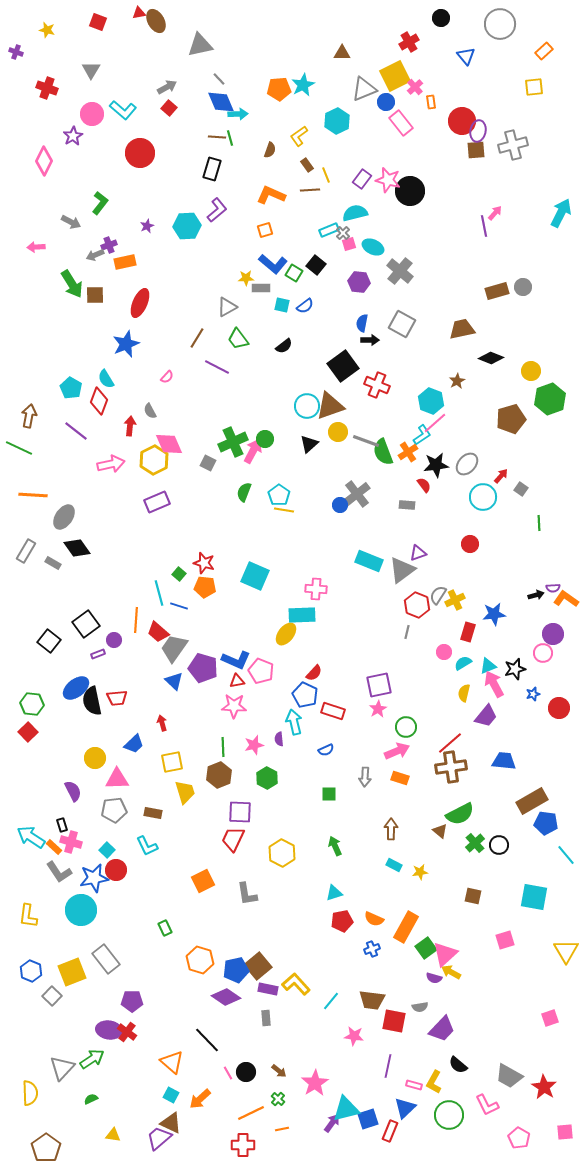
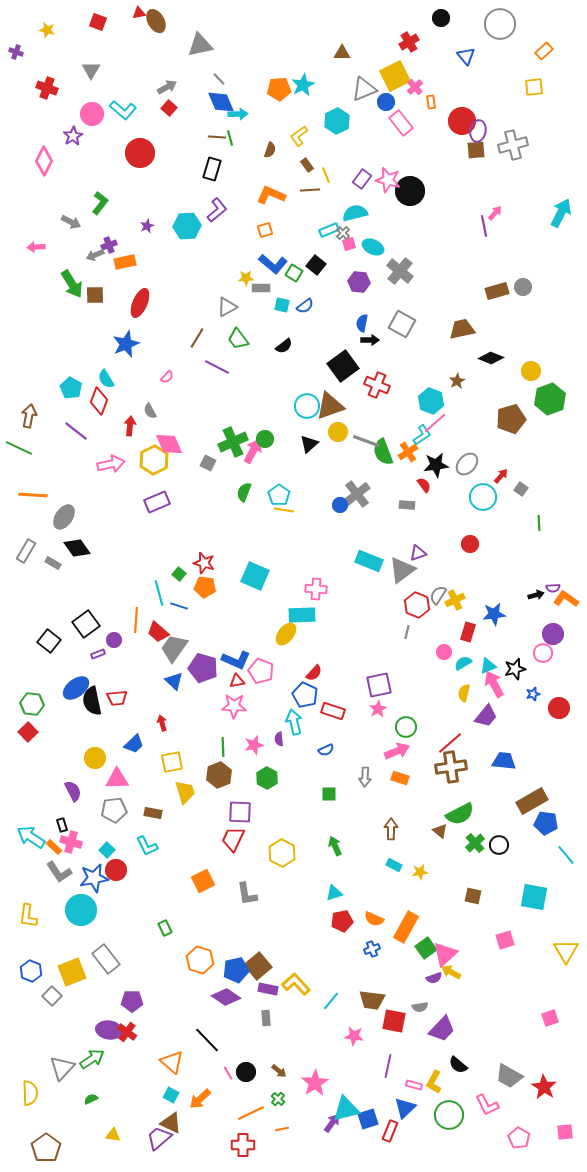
purple semicircle at (434, 978): rotated 35 degrees counterclockwise
